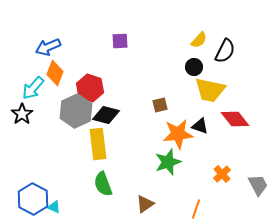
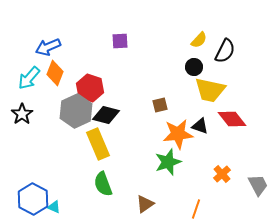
cyan arrow: moved 4 px left, 10 px up
red diamond: moved 3 px left
yellow rectangle: rotated 16 degrees counterclockwise
